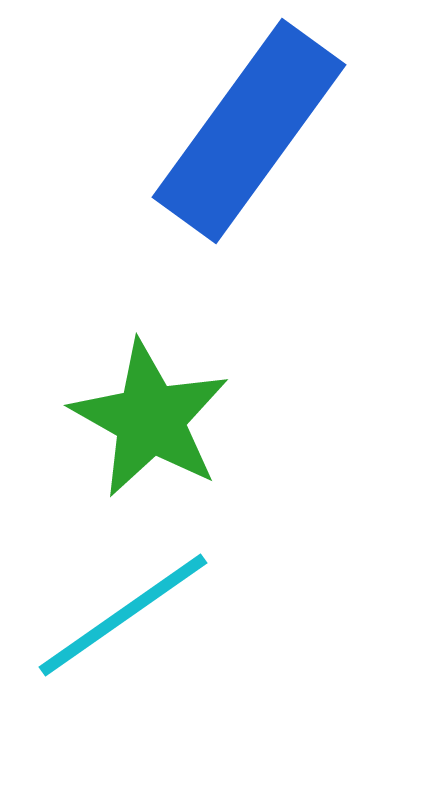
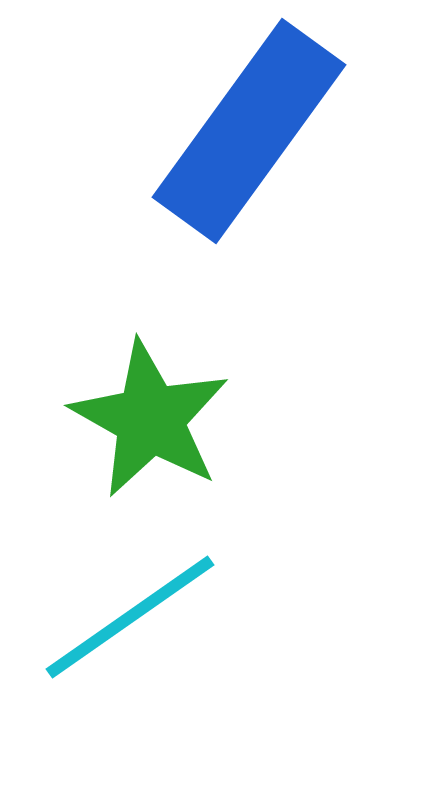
cyan line: moved 7 px right, 2 px down
